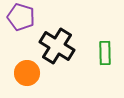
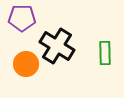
purple pentagon: moved 1 px right, 1 px down; rotated 16 degrees counterclockwise
orange circle: moved 1 px left, 9 px up
